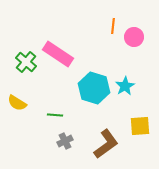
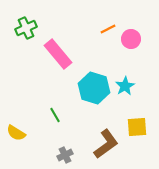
orange line: moved 5 px left, 3 px down; rotated 56 degrees clockwise
pink circle: moved 3 px left, 2 px down
pink rectangle: rotated 16 degrees clockwise
green cross: moved 34 px up; rotated 25 degrees clockwise
yellow semicircle: moved 1 px left, 30 px down
green line: rotated 56 degrees clockwise
yellow square: moved 3 px left, 1 px down
gray cross: moved 14 px down
